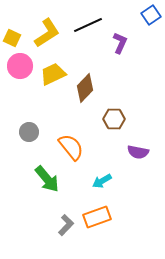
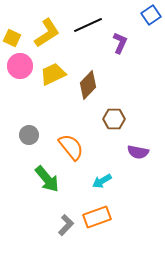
brown diamond: moved 3 px right, 3 px up
gray circle: moved 3 px down
